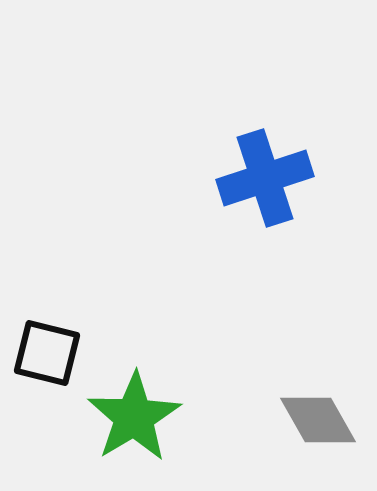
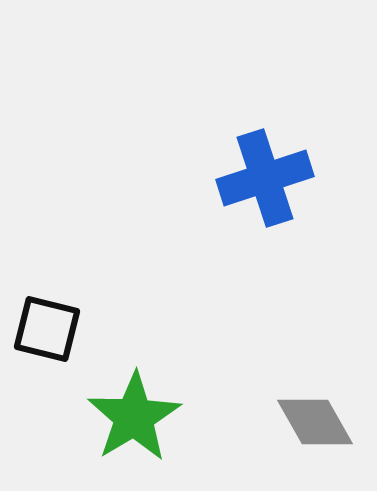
black square: moved 24 px up
gray diamond: moved 3 px left, 2 px down
